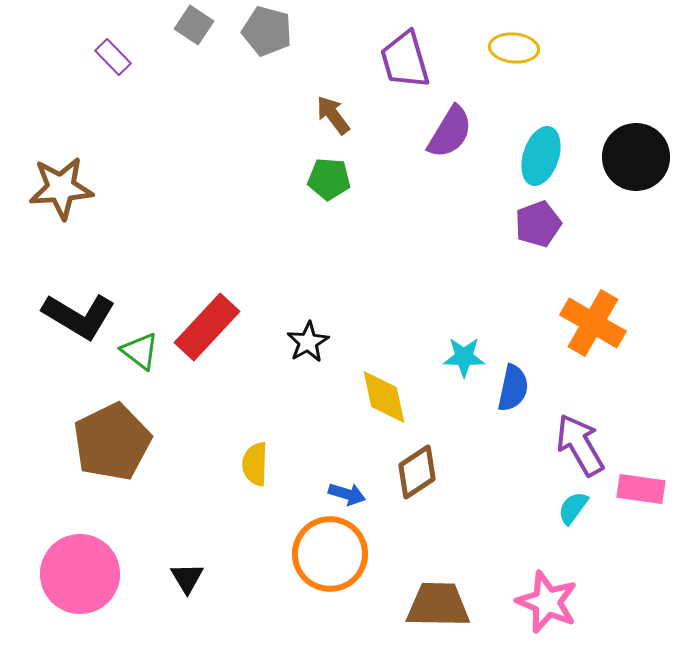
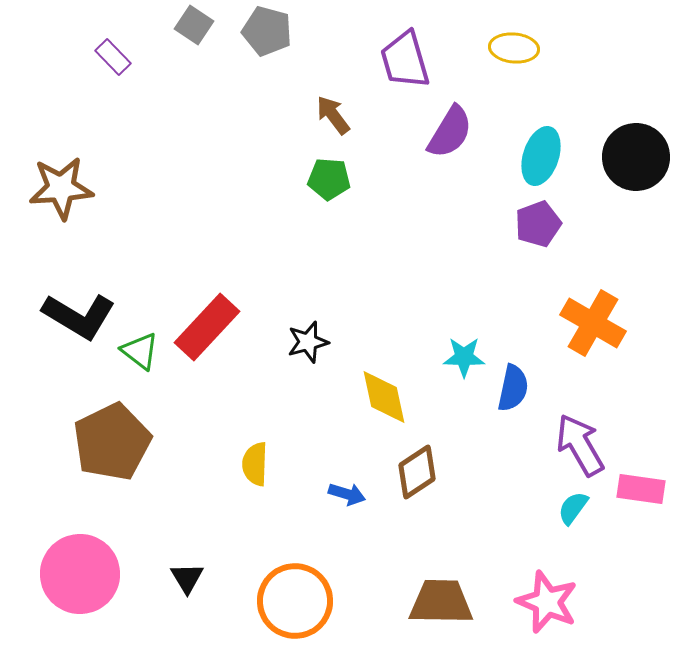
black star: rotated 15 degrees clockwise
orange circle: moved 35 px left, 47 px down
brown trapezoid: moved 3 px right, 3 px up
